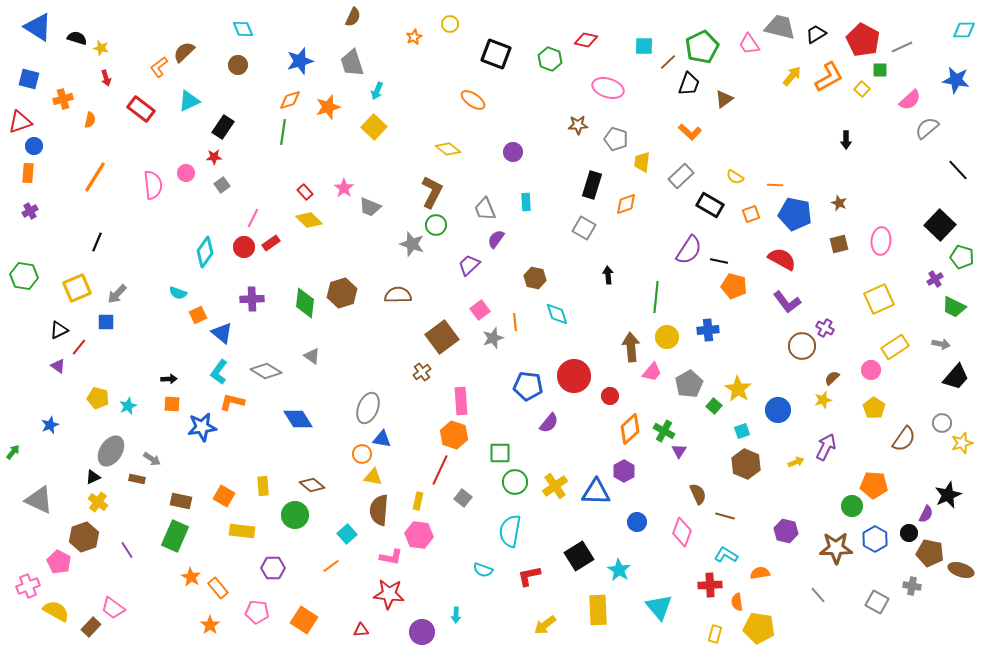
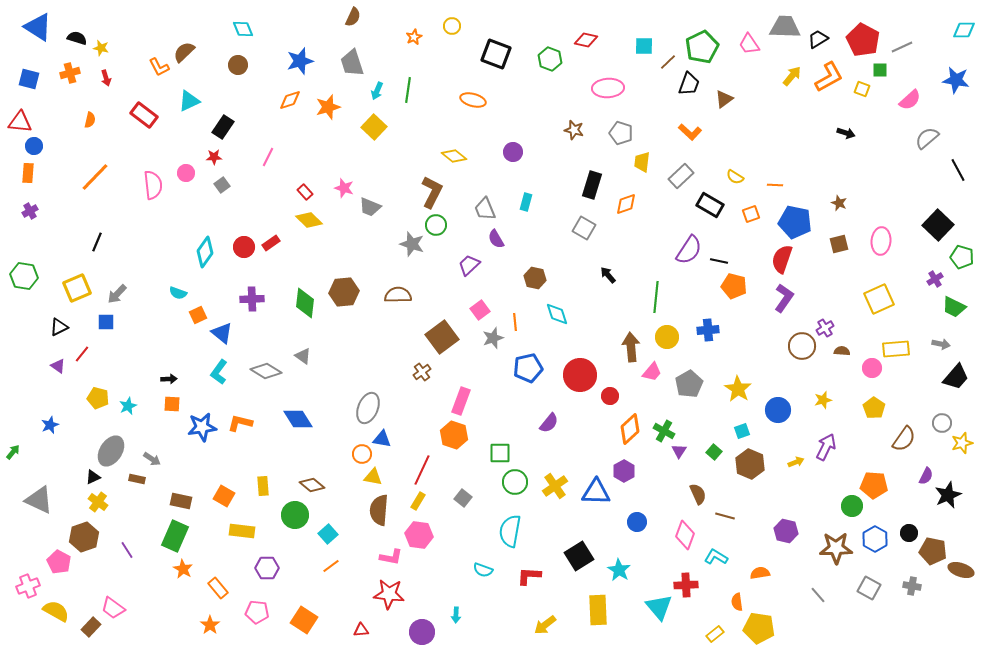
yellow circle at (450, 24): moved 2 px right, 2 px down
gray trapezoid at (780, 27): moved 5 px right; rotated 12 degrees counterclockwise
black trapezoid at (816, 34): moved 2 px right, 5 px down
orange L-shape at (159, 67): rotated 80 degrees counterclockwise
pink ellipse at (608, 88): rotated 20 degrees counterclockwise
yellow square at (862, 89): rotated 21 degrees counterclockwise
orange cross at (63, 99): moved 7 px right, 26 px up
orange ellipse at (473, 100): rotated 20 degrees counterclockwise
red rectangle at (141, 109): moved 3 px right, 6 px down
red triangle at (20, 122): rotated 25 degrees clockwise
brown star at (578, 125): moved 4 px left, 5 px down; rotated 18 degrees clockwise
gray semicircle at (927, 128): moved 10 px down
green line at (283, 132): moved 125 px right, 42 px up
gray pentagon at (616, 139): moved 5 px right, 6 px up
black arrow at (846, 140): moved 7 px up; rotated 72 degrees counterclockwise
yellow diamond at (448, 149): moved 6 px right, 7 px down
black line at (958, 170): rotated 15 degrees clockwise
orange line at (95, 177): rotated 12 degrees clockwise
pink star at (344, 188): rotated 18 degrees counterclockwise
cyan rectangle at (526, 202): rotated 18 degrees clockwise
blue pentagon at (795, 214): moved 8 px down
pink line at (253, 218): moved 15 px right, 61 px up
black square at (940, 225): moved 2 px left
purple semicircle at (496, 239): rotated 66 degrees counterclockwise
red semicircle at (782, 259): rotated 100 degrees counterclockwise
black arrow at (608, 275): rotated 36 degrees counterclockwise
brown hexagon at (342, 293): moved 2 px right, 1 px up; rotated 12 degrees clockwise
purple L-shape at (787, 302): moved 3 px left, 4 px up; rotated 108 degrees counterclockwise
purple cross at (825, 328): rotated 30 degrees clockwise
black triangle at (59, 330): moved 3 px up
red line at (79, 347): moved 3 px right, 7 px down
yellow rectangle at (895, 347): moved 1 px right, 2 px down; rotated 28 degrees clockwise
gray triangle at (312, 356): moved 9 px left
pink circle at (871, 370): moved 1 px right, 2 px up
red circle at (574, 376): moved 6 px right, 1 px up
brown semicircle at (832, 378): moved 10 px right, 27 px up; rotated 49 degrees clockwise
blue pentagon at (528, 386): moved 18 px up; rotated 20 degrees counterclockwise
pink rectangle at (461, 401): rotated 24 degrees clockwise
orange L-shape at (232, 402): moved 8 px right, 21 px down
green square at (714, 406): moved 46 px down
brown hexagon at (746, 464): moved 4 px right
red line at (440, 470): moved 18 px left
yellow rectangle at (418, 501): rotated 18 degrees clockwise
purple semicircle at (926, 514): moved 38 px up
pink diamond at (682, 532): moved 3 px right, 3 px down
cyan square at (347, 534): moved 19 px left
brown pentagon at (930, 553): moved 3 px right, 2 px up
cyan L-shape at (726, 555): moved 10 px left, 2 px down
purple hexagon at (273, 568): moved 6 px left
red L-shape at (529, 576): rotated 15 degrees clockwise
orange star at (191, 577): moved 8 px left, 8 px up
red cross at (710, 585): moved 24 px left
gray square at (877, 602): moved 8 px left, 14 px up
yellow rectangle at (715, 634): rotated 36 degrees clockwise
